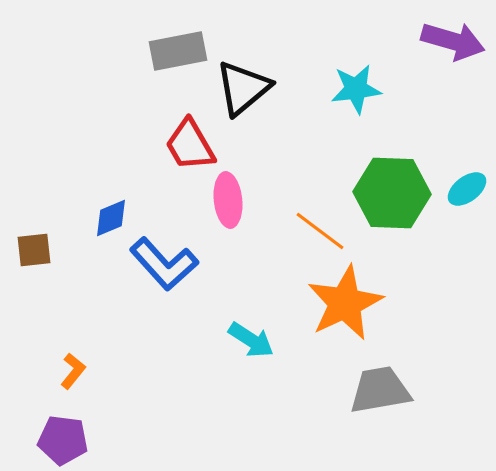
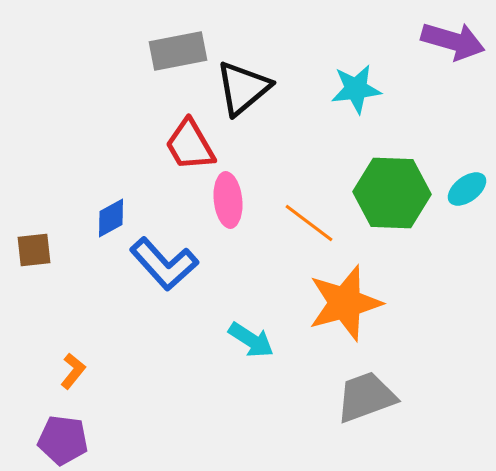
blue diamond: rotated 6 degrees counterclockwise
orange line: moved 11 px left, 8 px up
orange star: rotated 10 degrees clockwise
gray trapezoid: moved 14 px left, 7 px down; rotated 10 degrees counterclockwise
